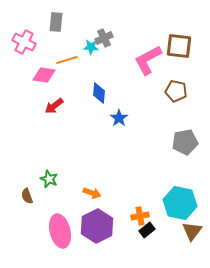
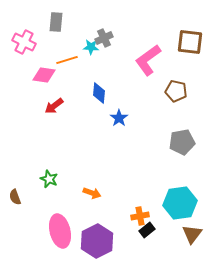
brown square: moved 11 px right, 4 px up
pink L-shape: rotated 8 degrees counterclockwise
gray pentagon: moved 3 px left
brown semicircle: moved 12 px left, 1 px down
cyan hexagon: rotated 20 degrees counterclockwise
purple hexagon: moved 15 px down
brown triangle: moved 3 px down
